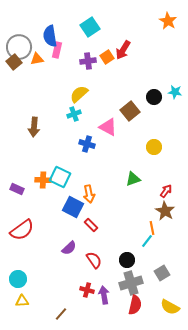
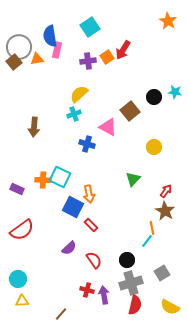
green triangle at (133, 179): rotated 28 degrees counterclockwise
